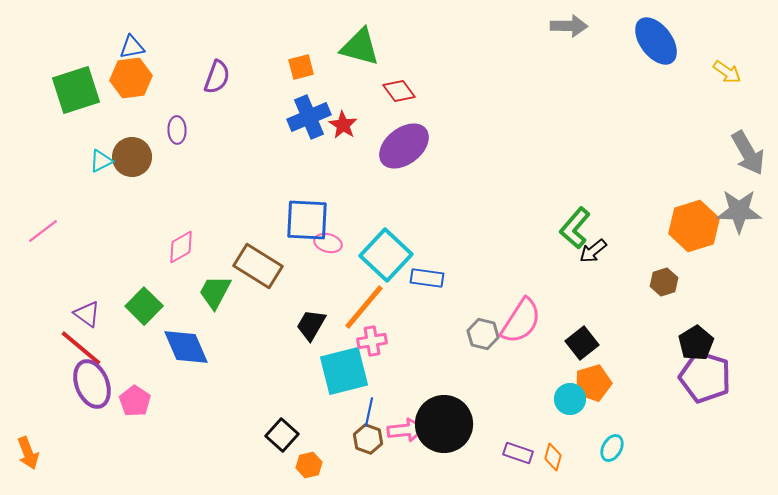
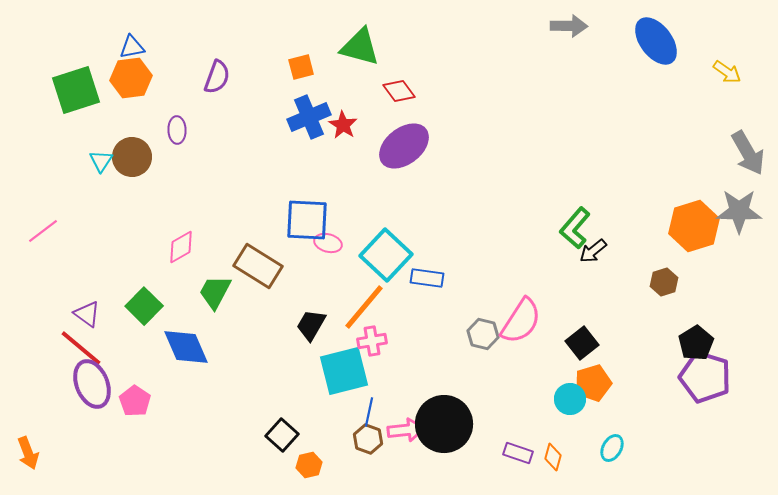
cyan triangle at (101, 161): rotated 30 degrees counterclockwise
